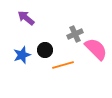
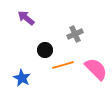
pink semicircle: moved 20 px down
blue star: moved 23 px down; rotated 24 degrees counterclockwise
